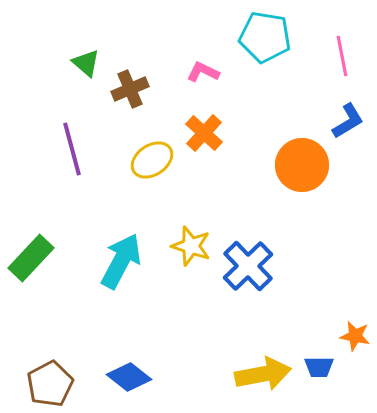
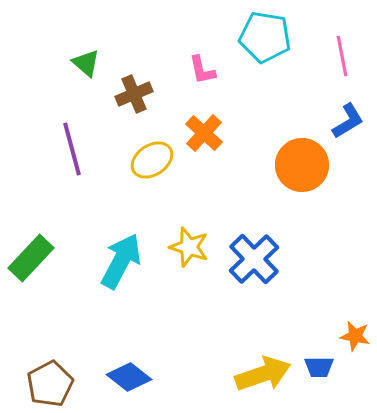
pink L-shape: moved 1 px left, 2 px up; rotated 128 degrees counterclockwise
brown cross: moved 4 px right, 5 px down
yellow star: moved 2 px left, 1 px down
blue cross: moved 6 px right, 7 px up
yellow arrow: rotated 8 degrees counterclockwise
